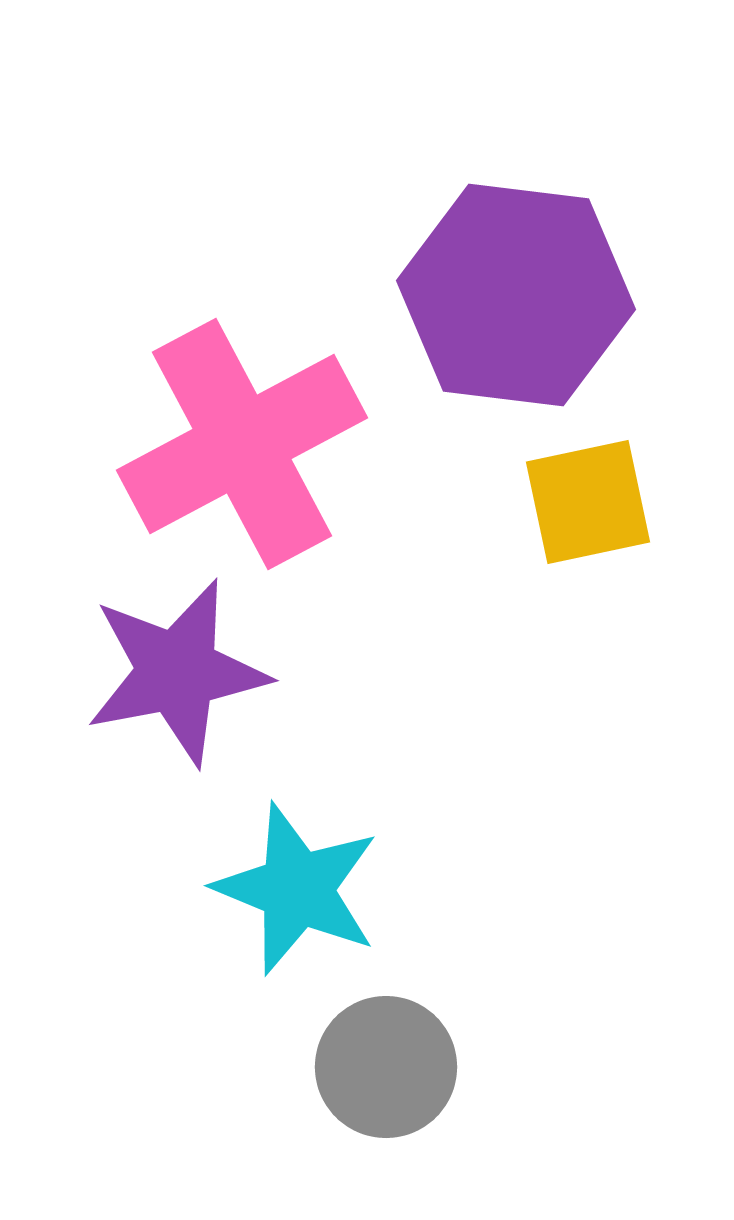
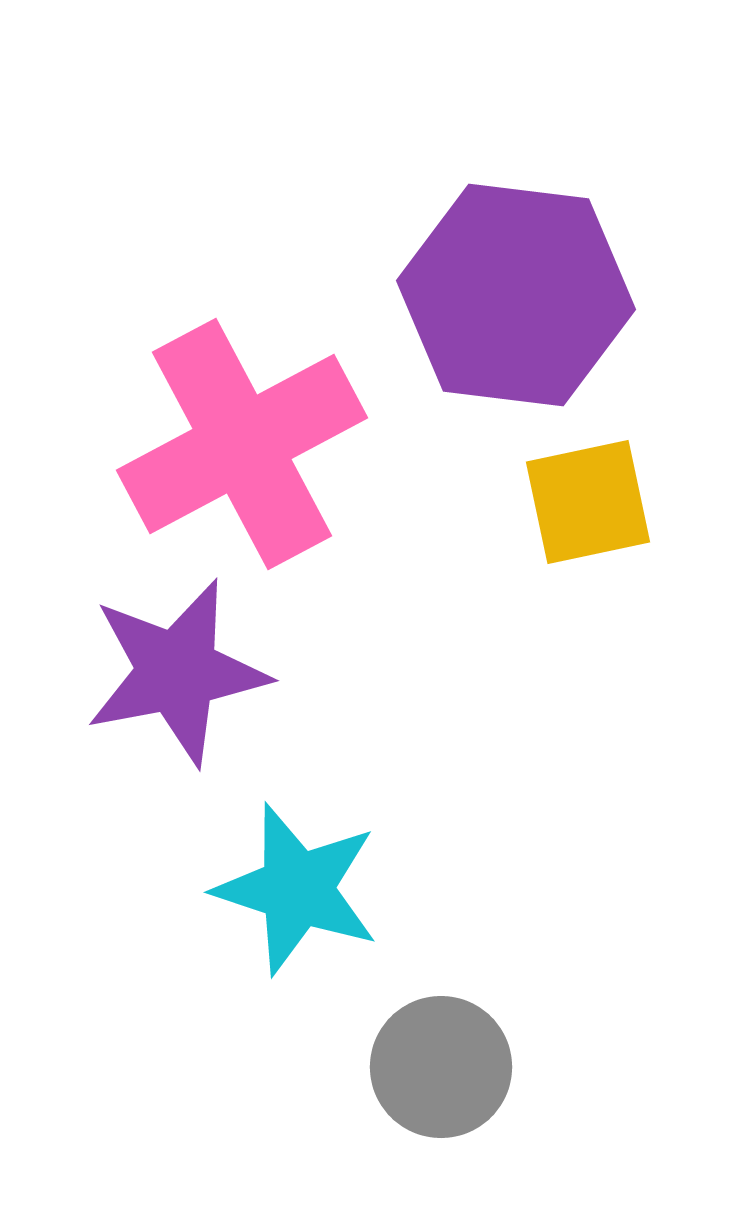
cyan star: rotated 4 degrees counterclockwise
gray circle: moved 55 px right
